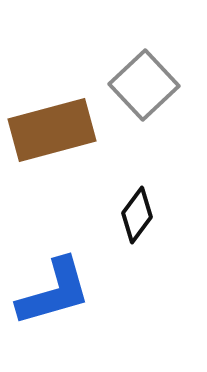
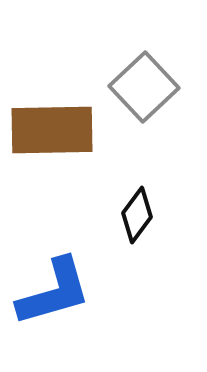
gray square: moved 2 px down
brown rectangle: rotated 14 degrees clockwise
